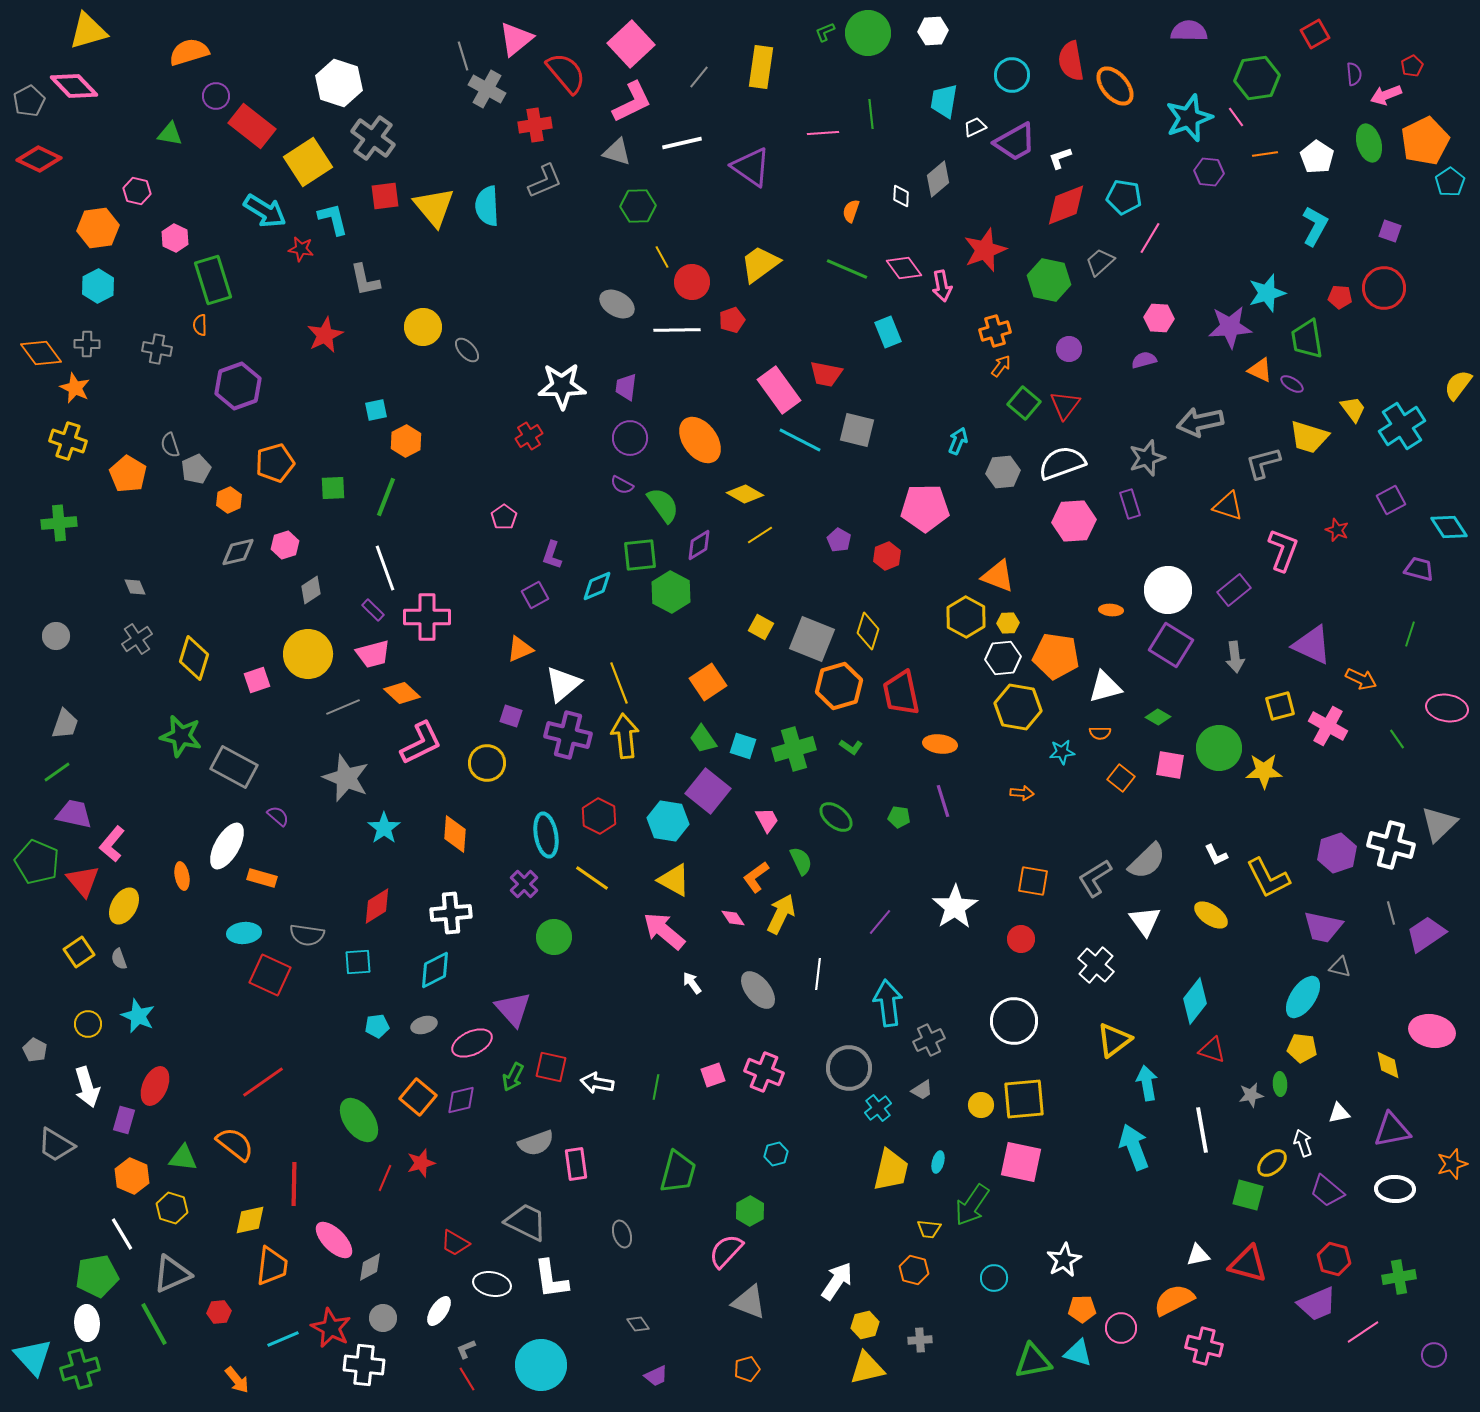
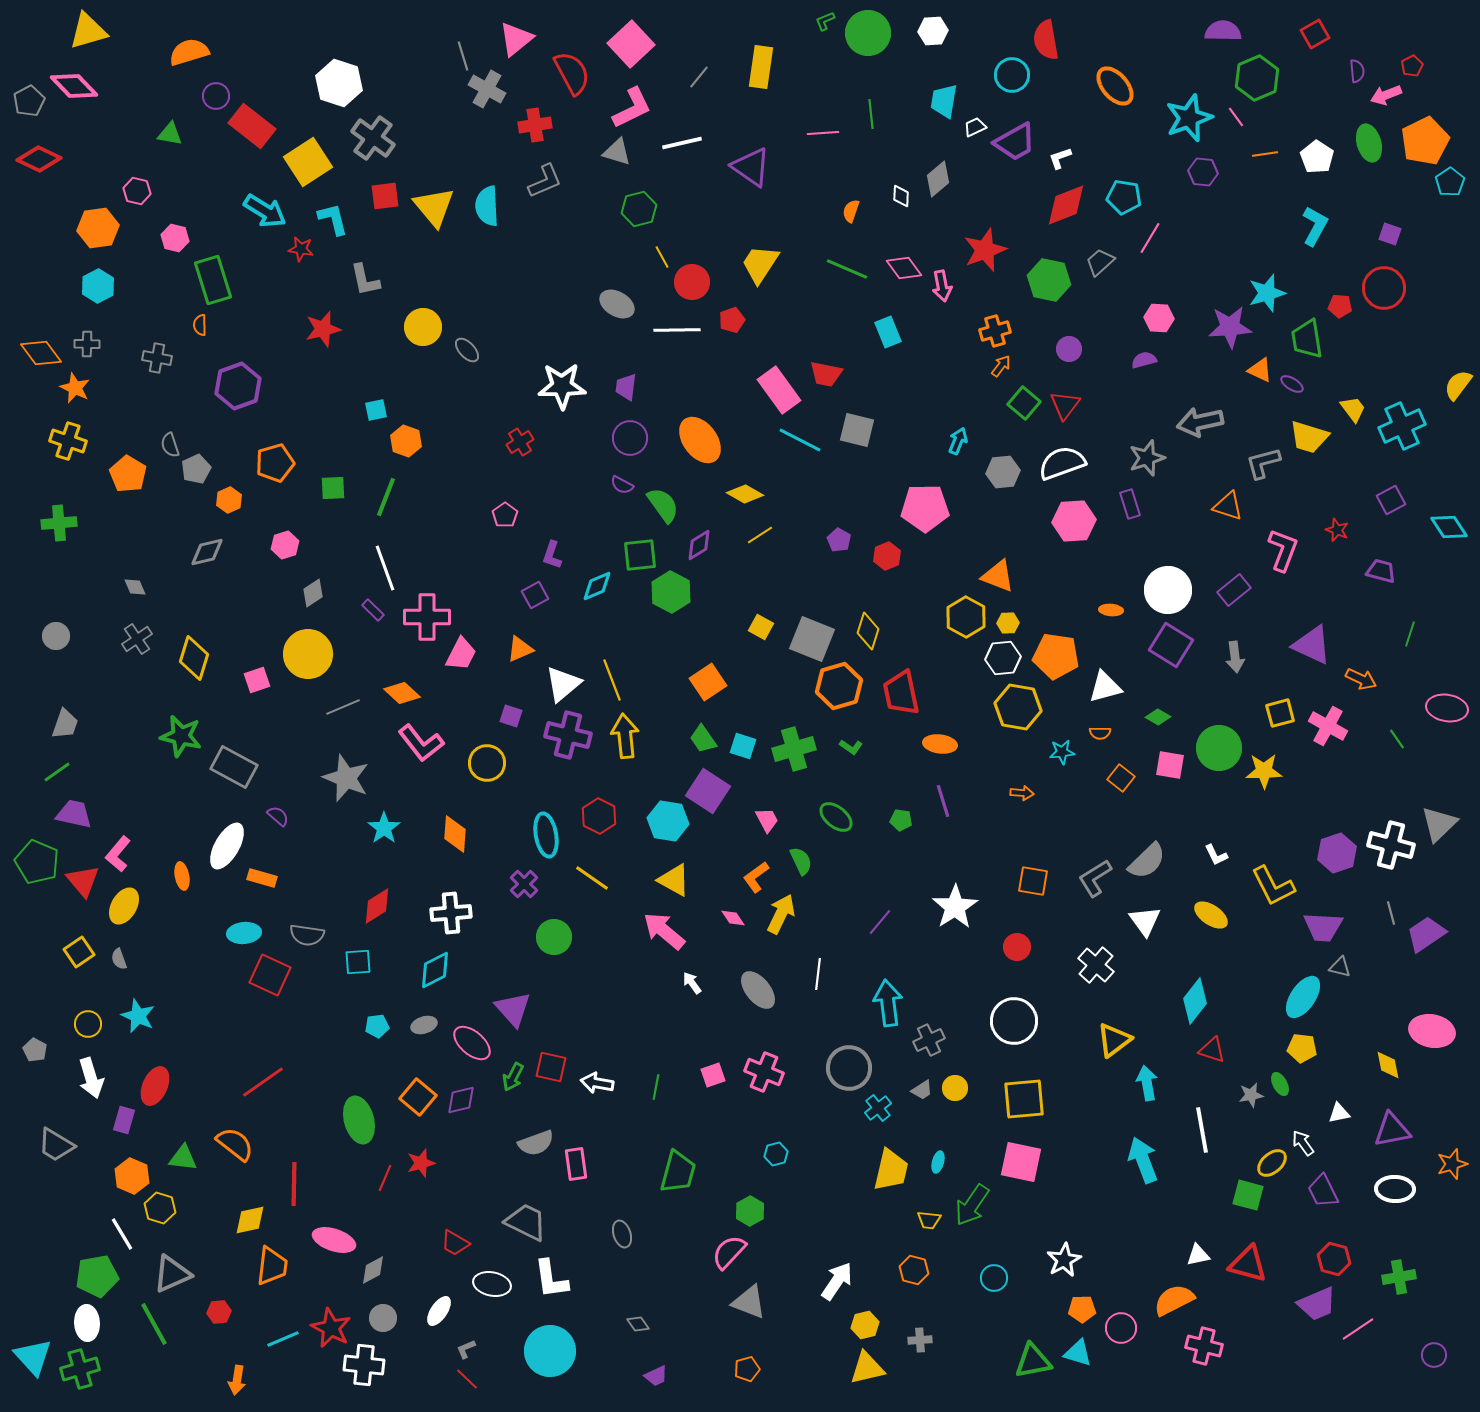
purple semicircle at (1189, 31): moved 34 px right
green L-shape at (825, 32): moved 11 px up
red semicircle at (1071, 61): moved 25 px left, 21 px up
red semicircle at (566, 73): moved 6 px right; rotated 12 degrees clockwise
purple semicircle at (1354, 74): moved 3 px right, 3 px up
green hexagon at (1257, 78): rotated 15 degrees counterclockwise
pink L-shape at (632, 102): moved 6 px down
purple hexagon at (1209, 172): moved 6 px left
green hexagon at (638, 206): moved 1 px right, 3 px down; rotated 12 degrees counterclockwise
purple square at (1390, 231): moved 3 px down
pink hexagon at (175, 238): rotated 12 degrees counterclockwise
yellow trapezoid at (760, 264): rotated 21 degrees counterclockwise
red pentagon at (1340, 297): moved 9 px down
red star at (325, 335): moved 2 px left, 6 px up; rotated 12 degrees clockwise
gray cross at (157, 349): moved 9 px down
cyan cross at (1402, 426): rotated 9 degrees clockwise
red cross at (529, 436): moved 9 px left, 6 px down
orange hexagon at (406, 441): rotated 12 degrees counterclockwise
pink pentagon at (504, 517): moved 1 px right, 2 px up
gray diamond at (238, 552): moved 31 px left
purple trapezoid at (1419, 569): moved 38 px left, 2 px down
gray diamond at (311, 590): moved 2 px right, 3 px down
pink trapezoid at (373, 654): moved 88 px right; rotated 48 degrees counterclockwise
yellow line at (619, 683): moved 7 px left, 3 px up
yellow square at (1280, 706): moved 7 px down
pink L-shape at (421, 743): rotated 78 degrees clockwise
purple square at (708, 791): rotated 6 degrees counterclockwise
green pentagon at (899, 817): moved 2 px right, 3 px down
pink L-shape at (112, 844): moved 6 px right, 10 px down
yellow L-shape at (1268, 878): moved 5 px right, 8 px down
purple trapezoid at (1323, 927): rotated 9 degrees counterclockwise
red circle at (1021, 939): moved 4 px left, 8 px down
pink ellipse at (472, 1043): rotated 66 degrees clockwise
green ellipse at (1280, 1084): rotated 25 degrees counterclockwise
white arrow at (87, 1087): moved 4 px right, 9 px up
yellow circle at (981, 1105): moved 26 px left, 17 px up
green ellipse at (359, 1120): rotated 21 degrees clockwise
white arrow at (1303, 1143): rotated 16 degrees counterclockwise
cyan arrow at (1134, 1147): moved 9 px right, 13 px down
purple trapezoid at (1327, 1191): moved 4 px left; rotated 24 degrees clockwise
yellow hexagon at (172, 1208): moved 12 px left
yellow trapezoid at (929, 1229): moved 9 px up
pink ellipse at (334, 1240): rotated 27 degrees counterclockwise
pink semicircle at (726, 1251): moved 3 px right, 1 px down
gray diamond at (370, 1267): moved 3 px right, 3 px down
pink line at (1363, 1332): moved 5 px left, 3 px up
cyan circle at (541, 1365): moved 9 px right, 14 px up
red line at (467, 1379): rotated 15 degrees counterclockwise
orange arrow at (237, 1380): rotated 48 degrees clockwise
